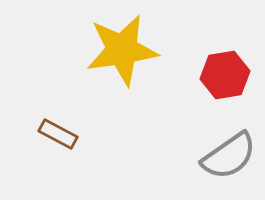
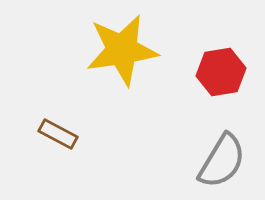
red hexagon: moved 4 px left, 3 px up
gray semicircle: moved 7 px left, 5 px down; rotated 24 degrees counterclockwise
